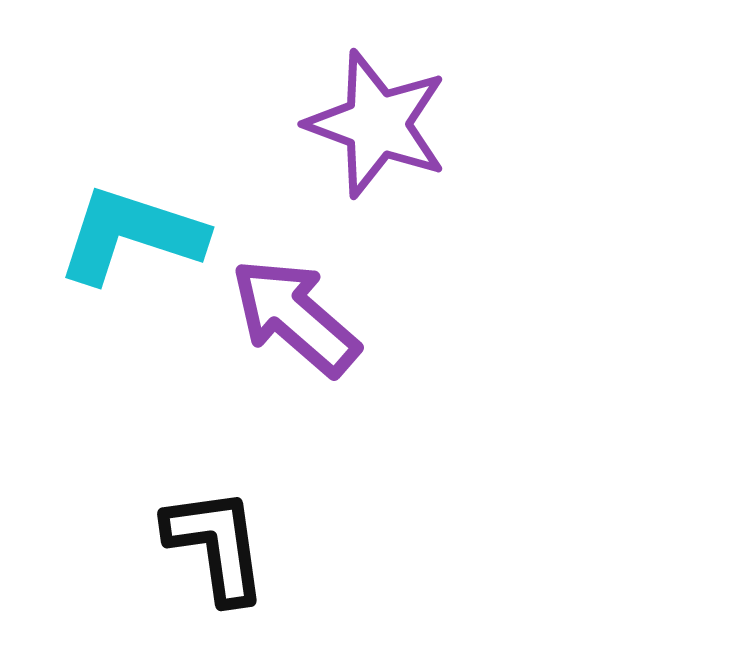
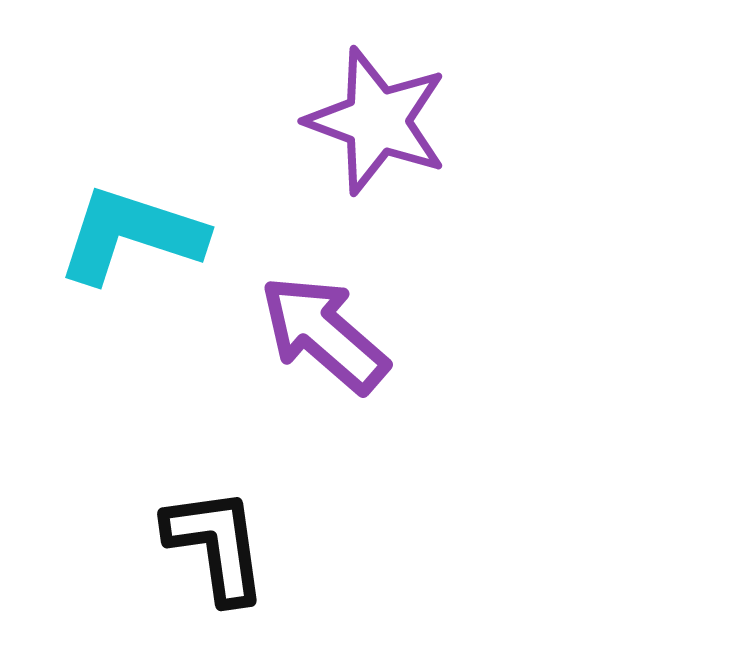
purple star: moved 3 px up
purple arrow: moved 29 px right, 17 px down
